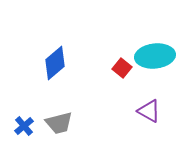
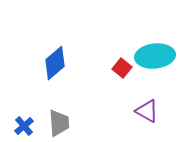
purple triangle: moved 2 px left
gray trapezoid: rotated 80 degrees counterclockwise
